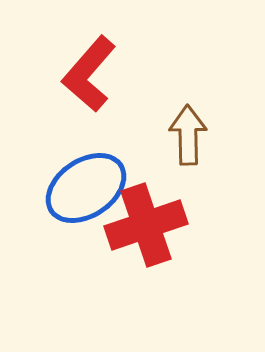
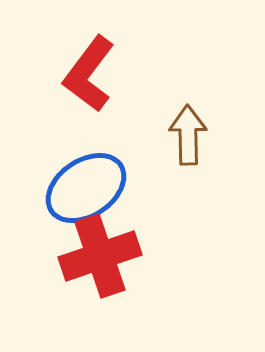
red L-shape: rotated 4 degrees counterclockwise
red cross: moved 46 px left, 31 px down
